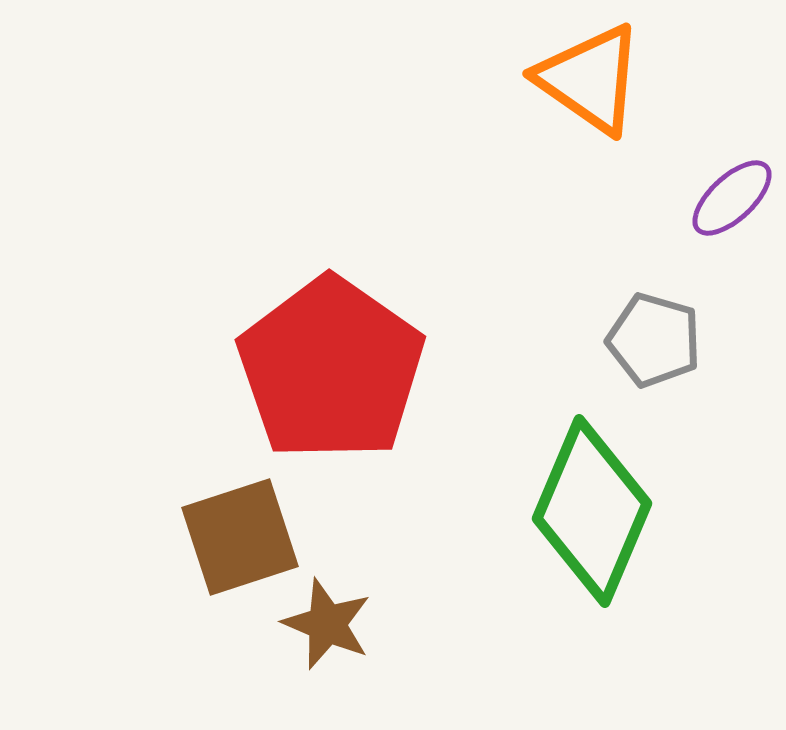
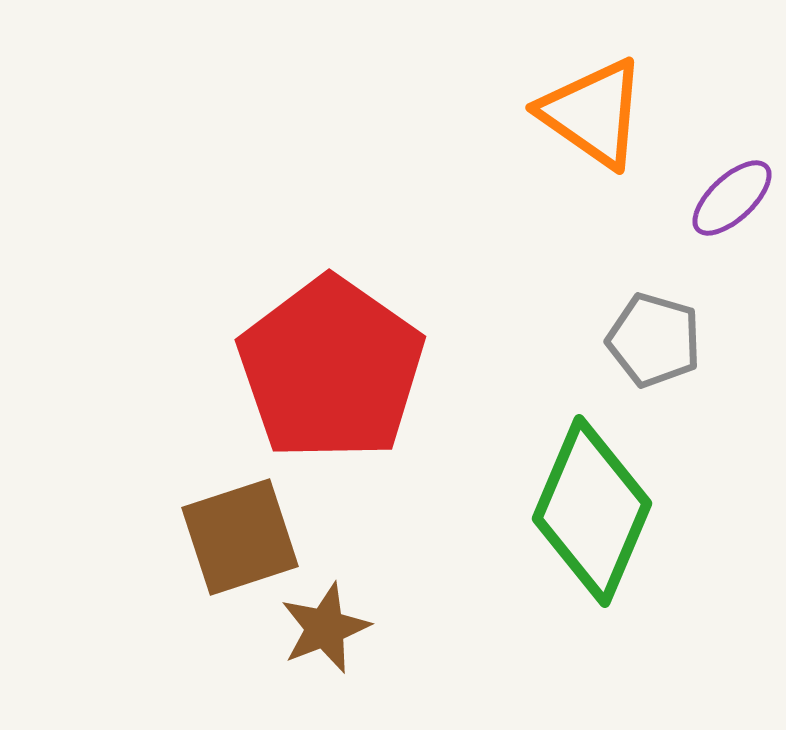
orange triangle: moved 3 px right, 34 px down
brown star: moved 2 px left, 4 px down; rotated 28 degrees clockwise
